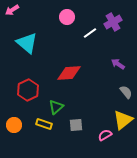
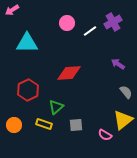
pink circle: moved 6 px down
white line: moved 2 px up
cyan triangle: rotated 40 degrees counterclockwise
pink semicircle: rotated 120 degrees counterclockwise
